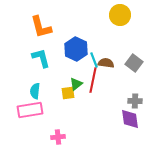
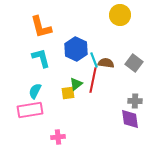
cyan semicircle: rotated 21 degrees clockwise
